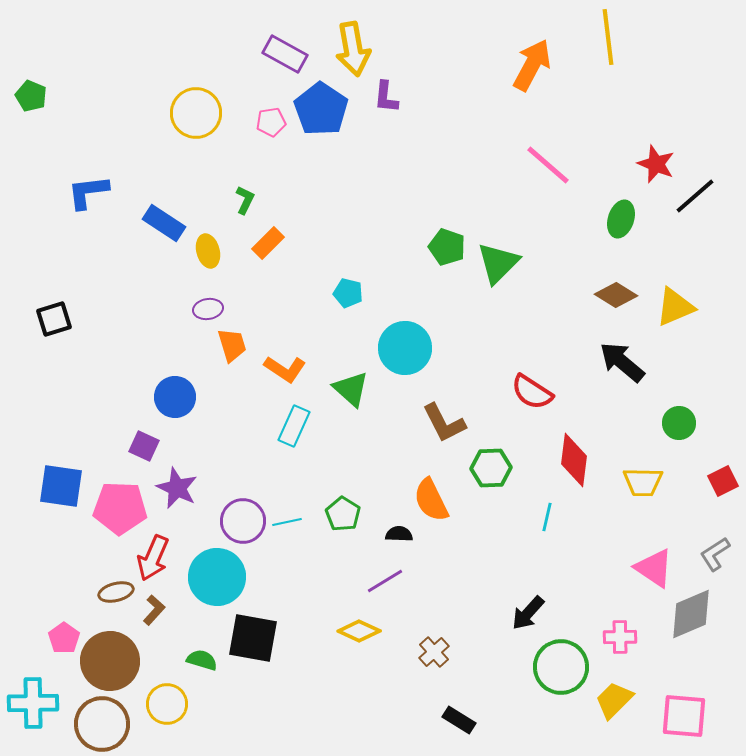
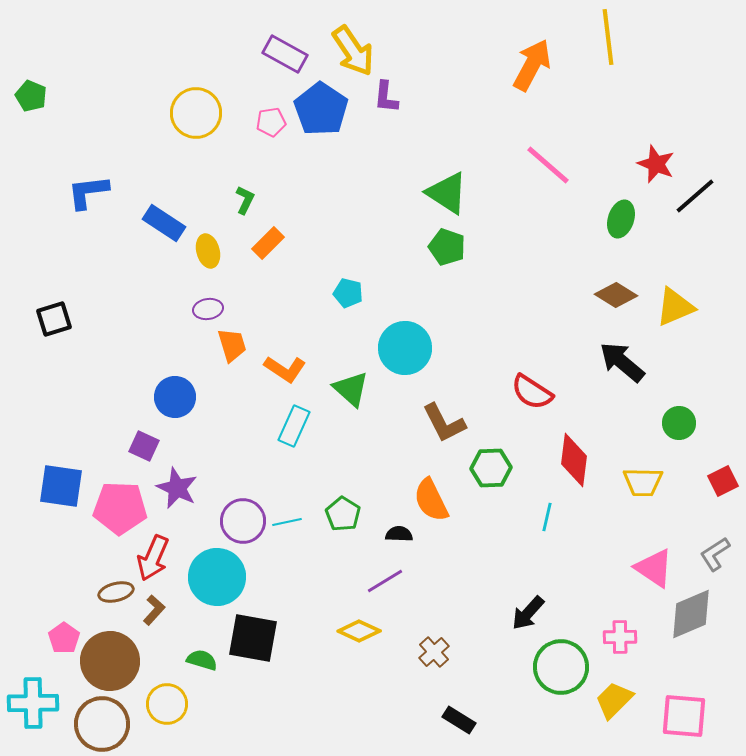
yellow arrow at (353, 49): moved 2 px down; rotated 24 degrees counterclockwise
green triangle at (498, 263): moved 51 px left, 70 px up; rotated 42 degrees counterclockwise
